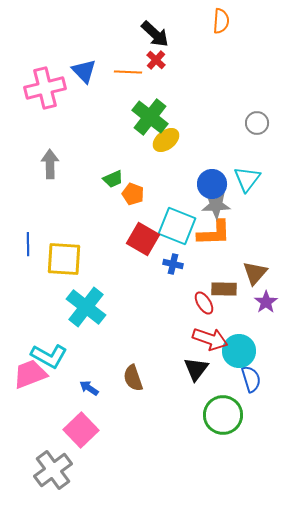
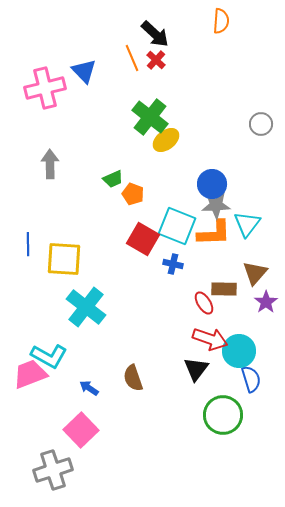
orange line: moved 4 px right, 14 px up; rotated 64 degrees clockwise
gray circle: moved 4 px right, 1 px down
cyan triangle: moved 45 px down
gray cross: rotated 18 degrees clockwise
